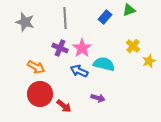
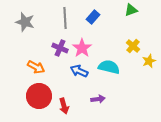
green triangle: moved 2 px right
blue rectangle: moved 12 px left
cyan semicircle: moved 5 px right, 3 px down
red circle: moved 1 px left, 2 px down
purple arrow: moved 1 px down; rotated 24 degrees counterclockwise
red arrow: rotated 35 degrees clockwise
